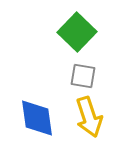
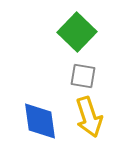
blue diamond: moved 3 px right, 3 px down
